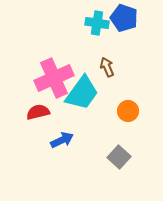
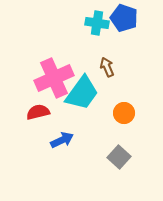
orange circle: moved 4 px left, 2 px down
